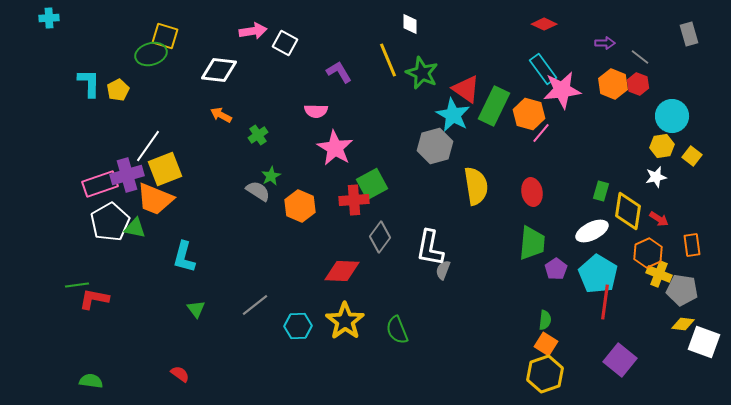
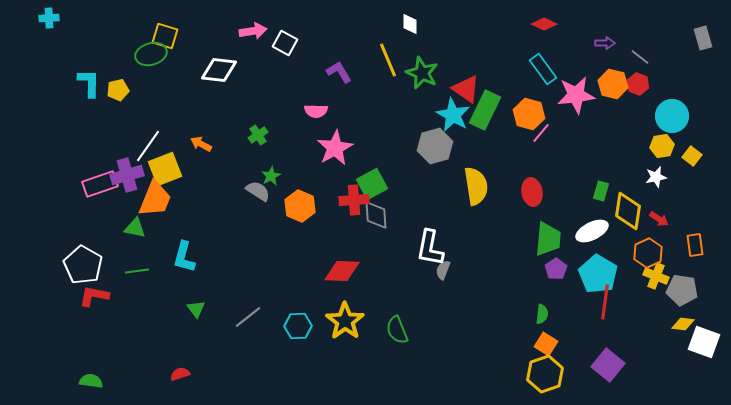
gray rectangle at (689, 34): moved 14 px right, 4 px down
orange hexagon at (613, 84): rotated 8 degrees counterclockwise
yellow pentagon at (118, 90): rotated 15 degrees clockwise
pink star at (562, 90): moved 14 px right, 5 px down
green rectangle at (494, 106): moved 9 px left, 4 px down
orange arrow at (221, 115): moved 20 px left, 29 px down
pink star at (335, 148): rotated 12 degrees clockwise
orange trapezoid at (155, 199): rotated 90 degrees counterclockwise
white pentagon at (110, 222): moved 27 px left, 43 px down; rotated 12 degrees counterclockwise
gray diamond at (380, 237): moved 4 px left, 22 px up; rotated 40 degrees counterclockwise
green trapezoid at (532, 243): moved 16 px right, 4 px up
orange rectangle at (692, 245): moved 3 px right
yellow cross at (659, 274): moved 3 px left, 2 px down
green line at (77, 285): moved 60 px right, 14 px up
red L-shape at (94, 299): moved 3 px up
gray line at (255, 305): moved 7 px left, 12 px down
green semicircle at (545, 320): moved 3 px left, 6 px up
purple square at (620, 360): moved 12 px left, 5 px down
red semicircle at (180, 374): rotated 54 degrees counterclockwise
